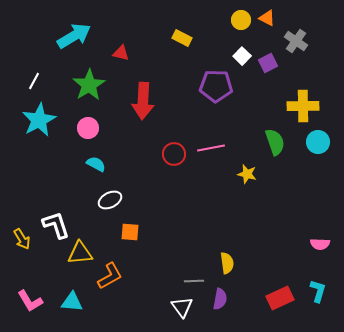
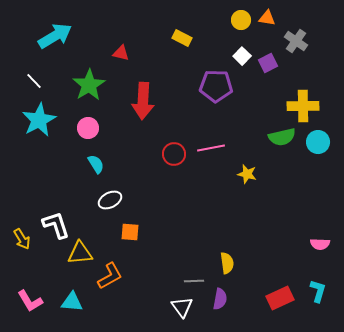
orange triangle: rotated 18 degrees counterclockwise
cyan arrow: moved 19 px left
white line: rotated 72 degrees counterclockwise
green semicircle: moved 7 px right, 5 px up; rotated 96 degrees clockwise
cyan semicircle: rotated 30 degrees clockwise
